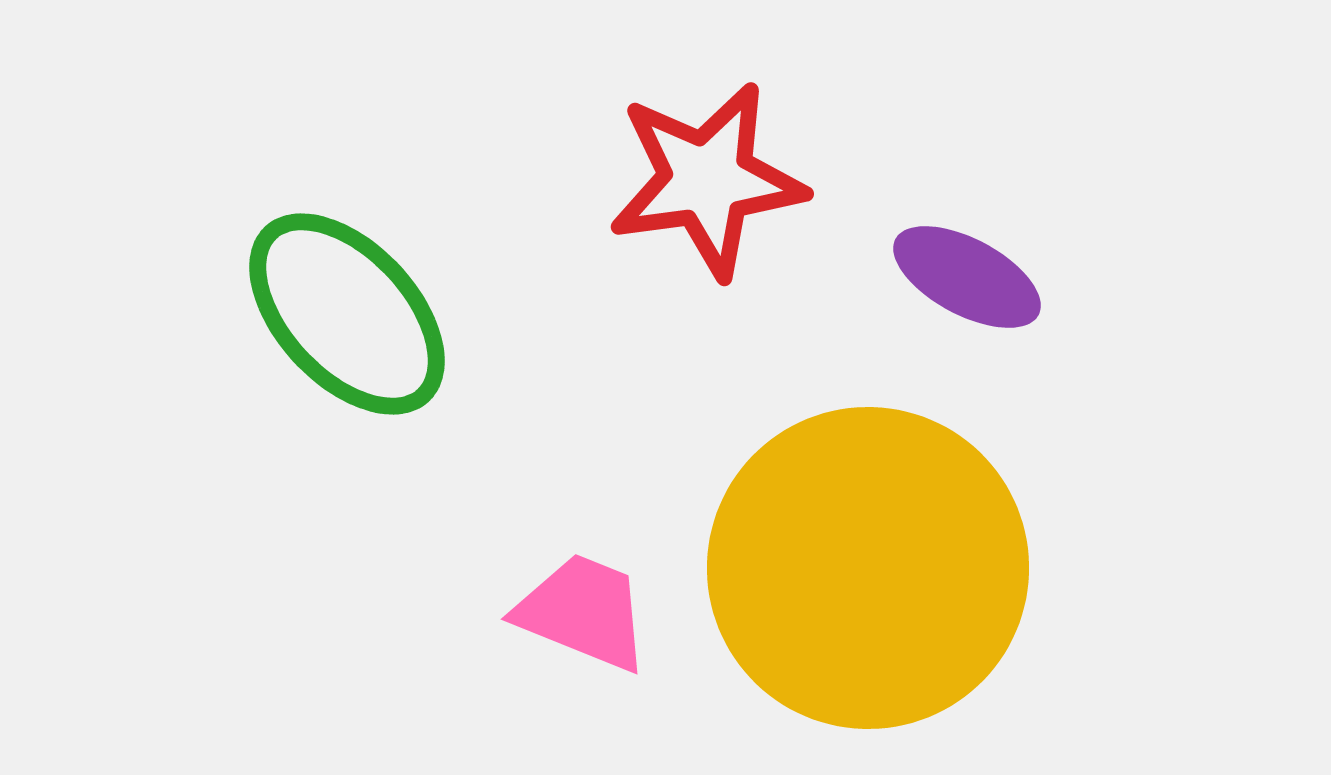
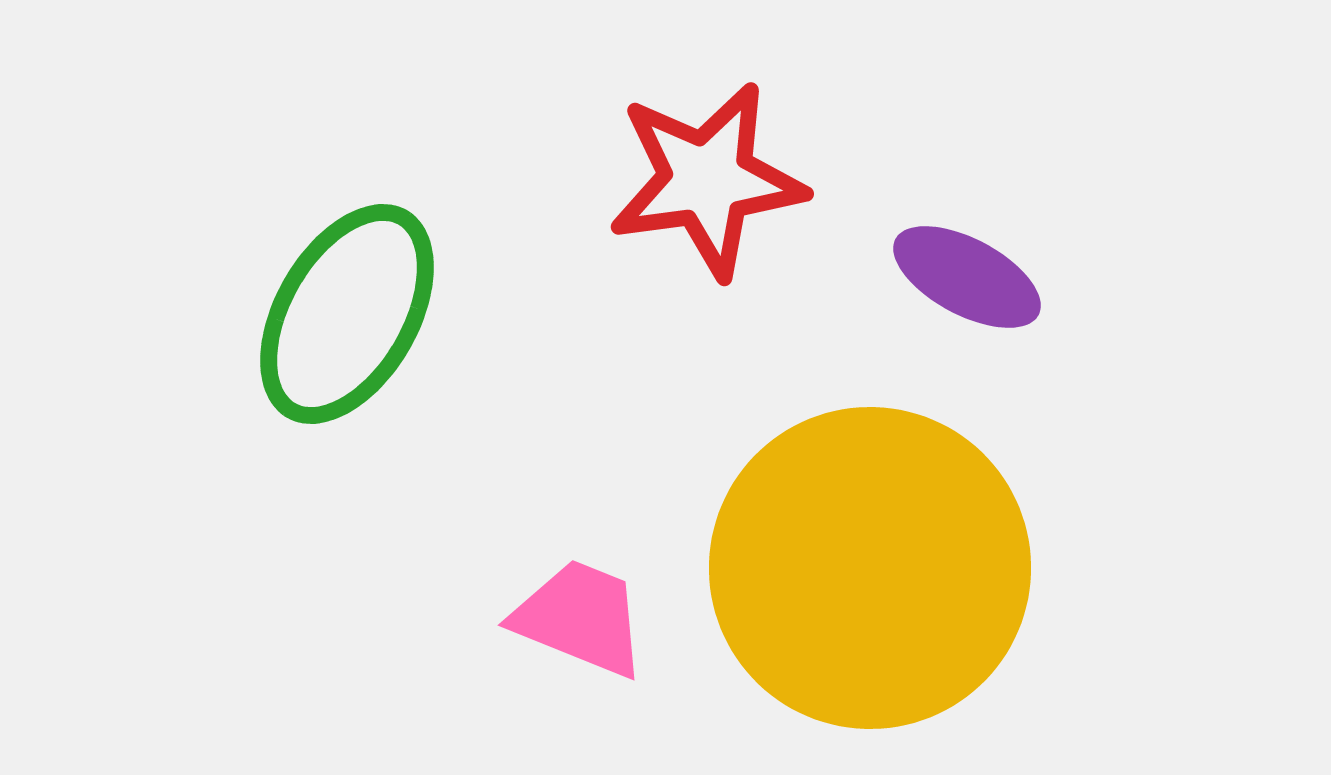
green ellipse: rotated 73 degrees clockwise
yellow circle: moved 2 px right
pink trapezoid: moved 3 px left, 6 px down
